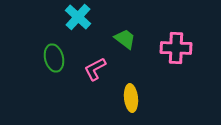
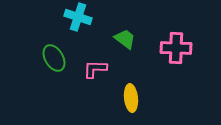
cyan cross: rotated 24 degrees counterclockwise
green ellipse: rotated 16 degrees counterclockwise
pink L-shape: rotated 30 degrees clockwise
